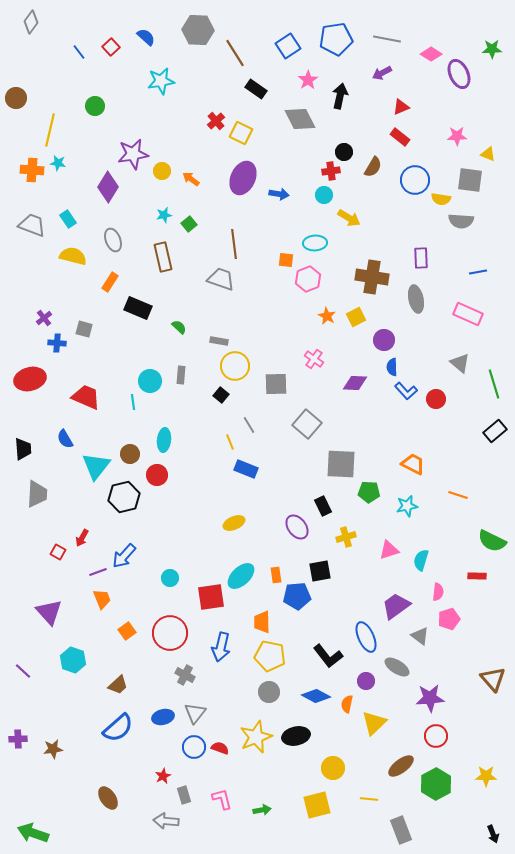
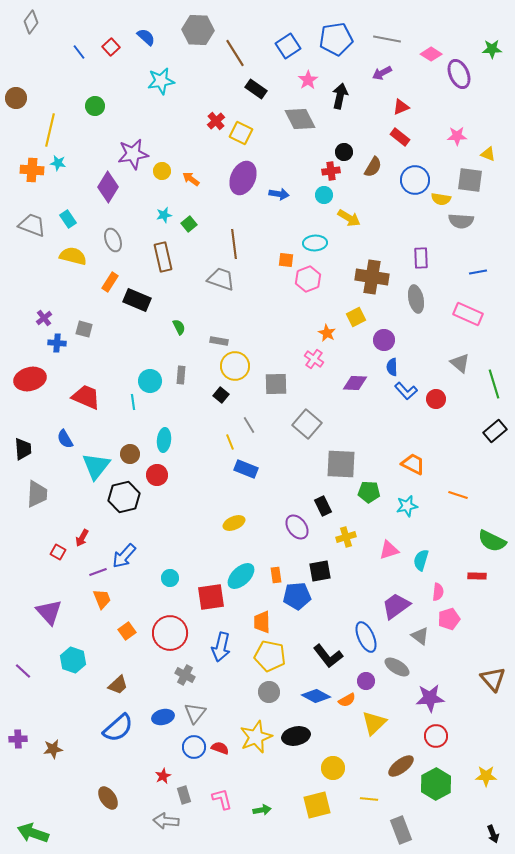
black rectangle at (138, 308): moved 1 px left, 8 px up
orange star at (327, 316): moved 17 px down
green semicircle at (179, 327): rotated 21 degrees clockwise
orange semicircle at (347, 704): moved 4 px up; rotated 132 degrees counterclockwise
